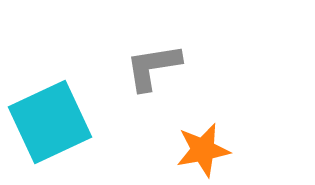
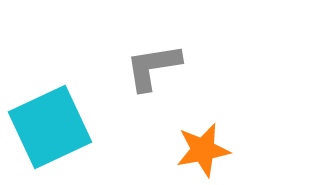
cyan square: moved 5 px down
